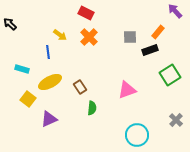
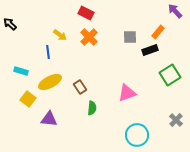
cyan rectangle: moved 1 px left, 2 px down
pink triangle: moved 3 px down
purple triangle: rotated 30 degrees clockwise
